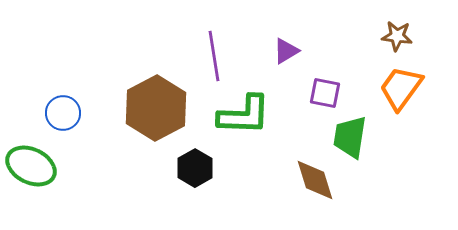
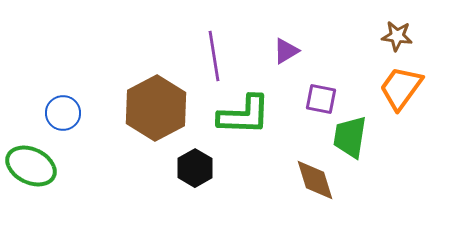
purple square: moved 4 px left, 6 px down
